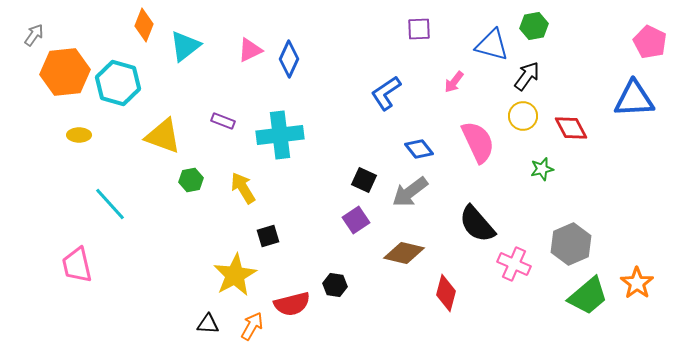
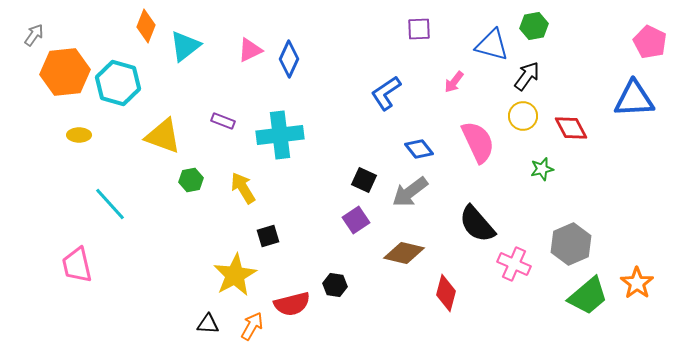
orange diamond at (144, 25): moved 2 px right, 1 px down
